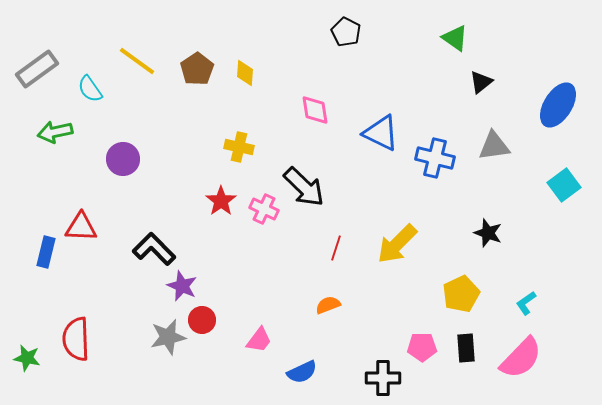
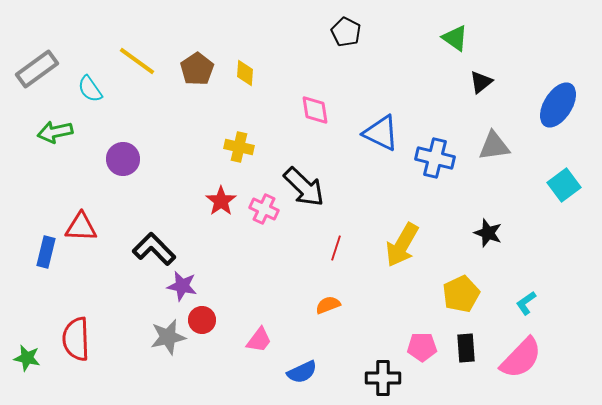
yellow arrow: moved 5 px right, 1 px down; rotated 15 degrees counterclockwise
purple star: rotated 12 degrees counterclockwise
